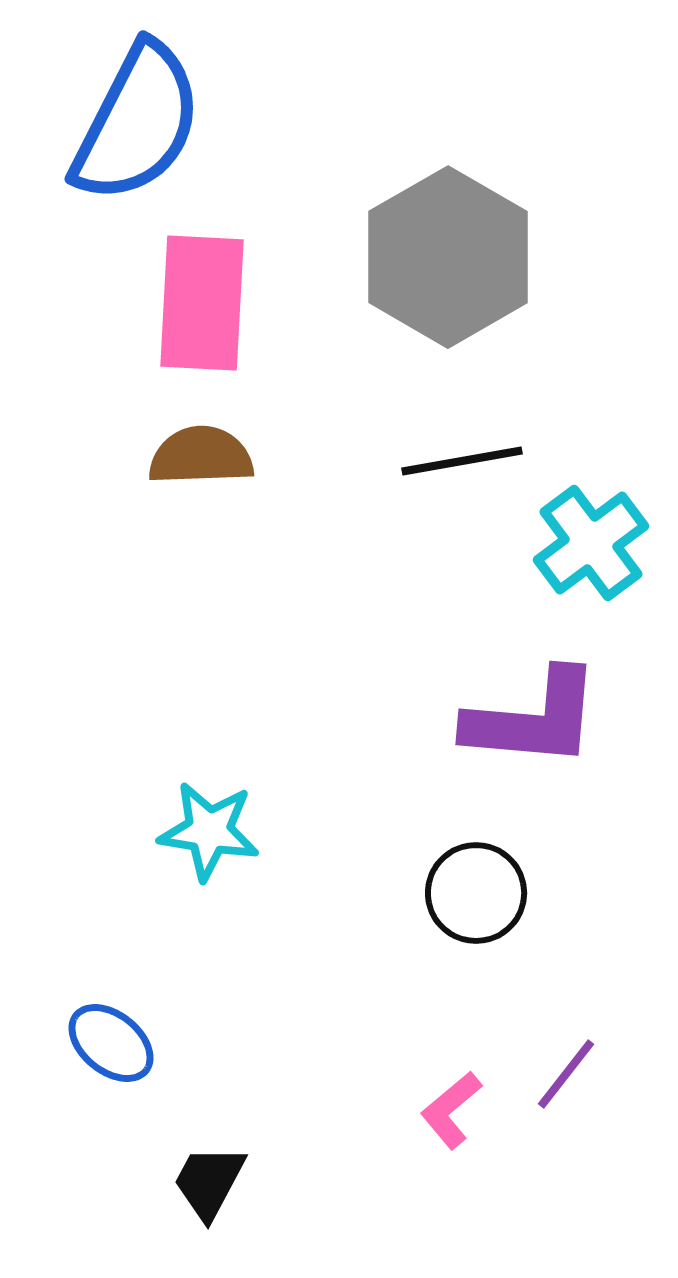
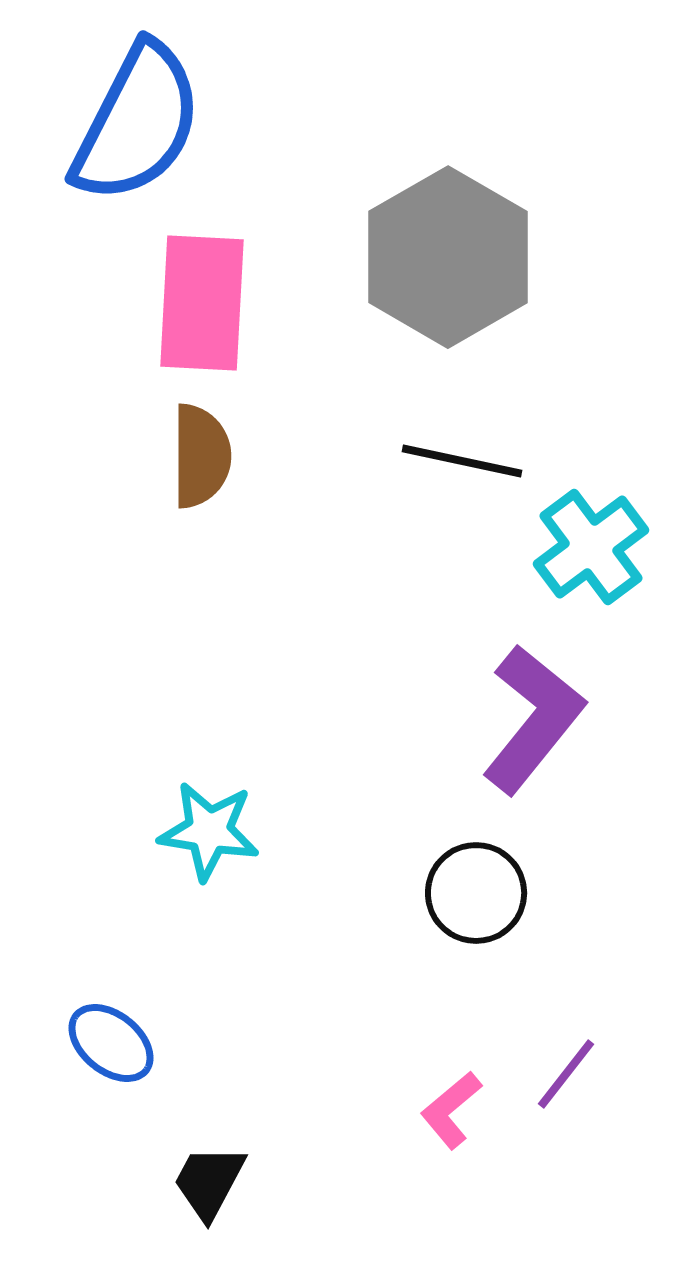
brown semicircle: rotated 92 degrees clockwise
black line: rotated 22 degrees clockwise
cyan cross: moved 4 px down
purple L-shape: rotated 56 degrees counterclockwise
